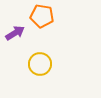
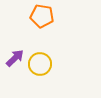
purple arrow: moved 25 px down; rotated 12 degrees counterclockwise
